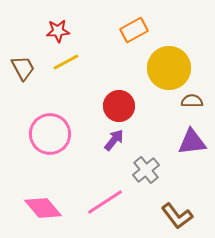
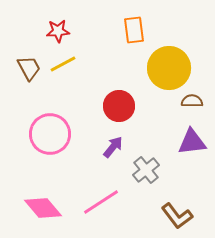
orange rectangle: rotated 68 degrees counterclockwise
yellow line: moved 3 px left, 2 px down
brown trapezoid: moved 6 px right
purple arrow: moved 1 px left, 7 px down
pink line: moved 4 px left
